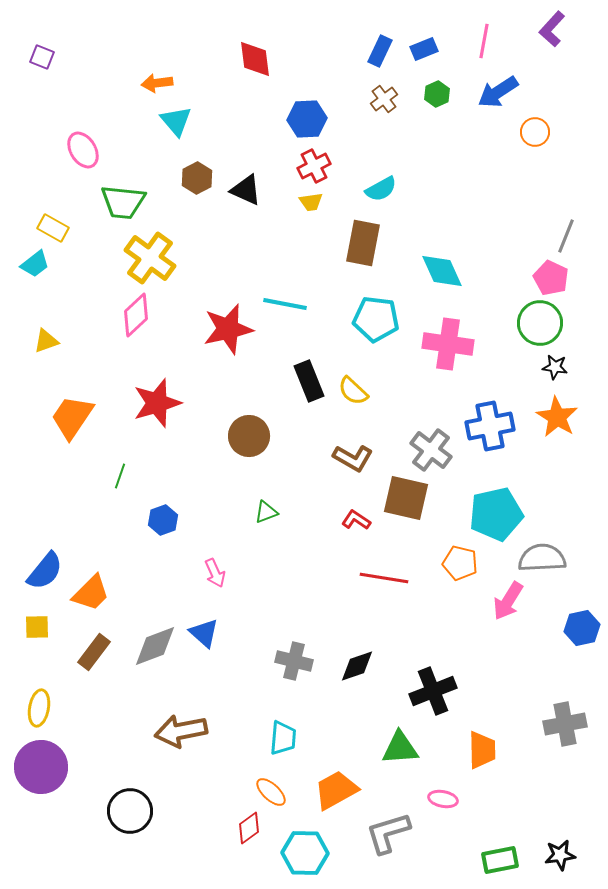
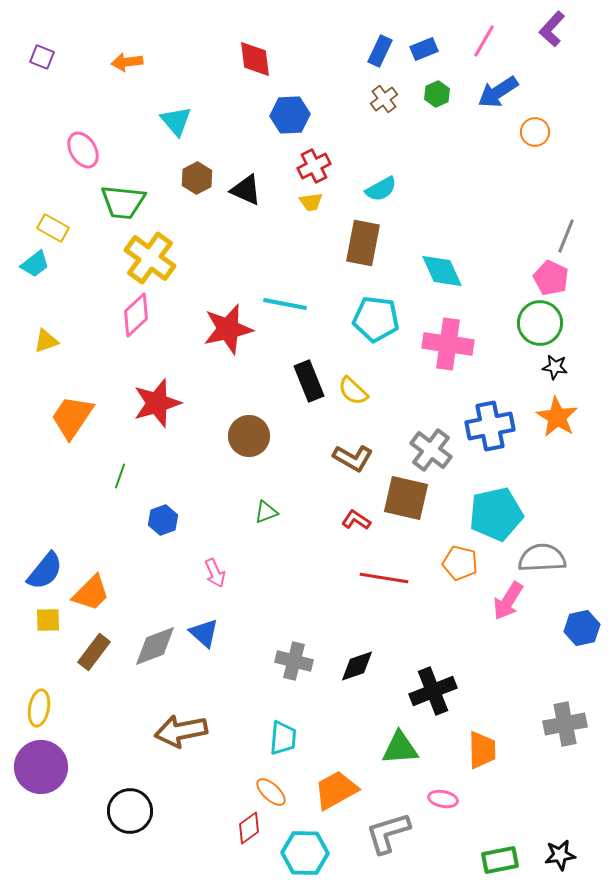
pink line at (484, 41): rotated 20 degrees clockwise
orange arrow at (157, 83): moved 30 px left, 21 px up
blue hexagon at (307, 119): moved 17 px left, 4 px up
yellow square at (37, 627): moved 11 px right, 7 px up
